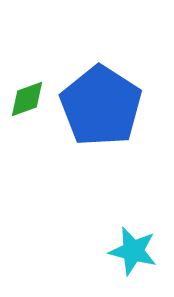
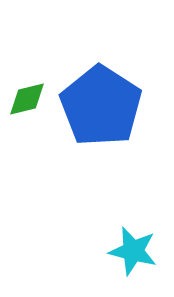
green diamond: rotated 6 degrees clockwise
